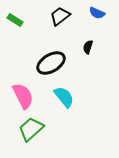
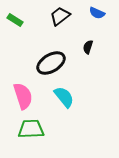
pink semicircle: rotated 8 degrees clockwise
green trapezoid: rotated 40 degrees clockwise
